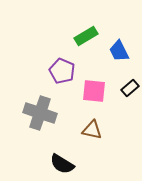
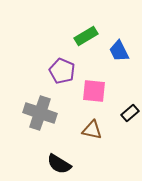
black rectangle: moved 25 px down
black semicircle: moved 3 px left
